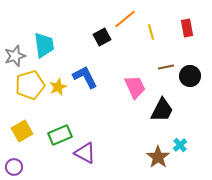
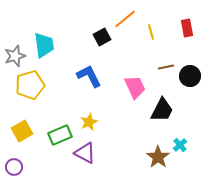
blue L-shape: moved 4 px right, 1 px up
yellow star: moved 31 px right, 35 px down
